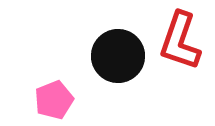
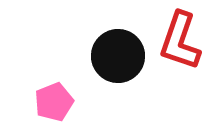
pink pentagon: moved 2 px down
